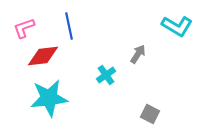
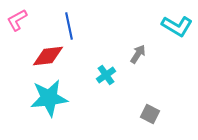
pink L-shape: moved 7 px left, 8 px up; rotated 10 degrees counterclockwise
red diamond: moved 5 px right
